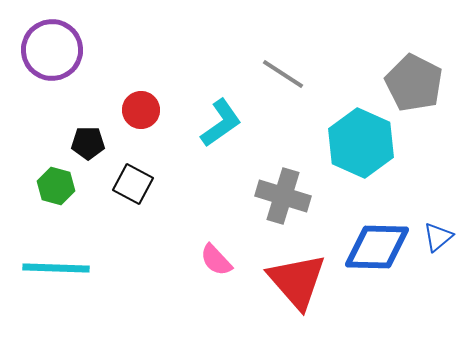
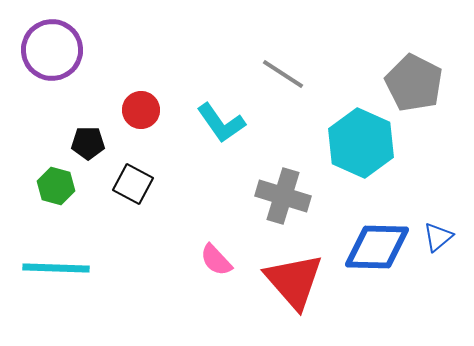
cyan L-shape: rotated 90 degrees clockwise
red triangle: moved 3 px left
